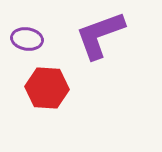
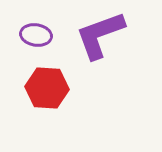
purple ellipse: moved 9 px right, 4 px up
